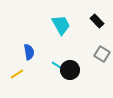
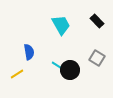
gray square: moved 5 px left, 4 px down
